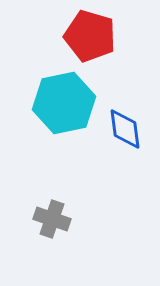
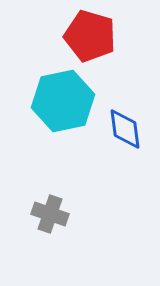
cyan hexagon: moved 1 px left, 2 px up
gray cross: moved 2 px left, 5 px up
